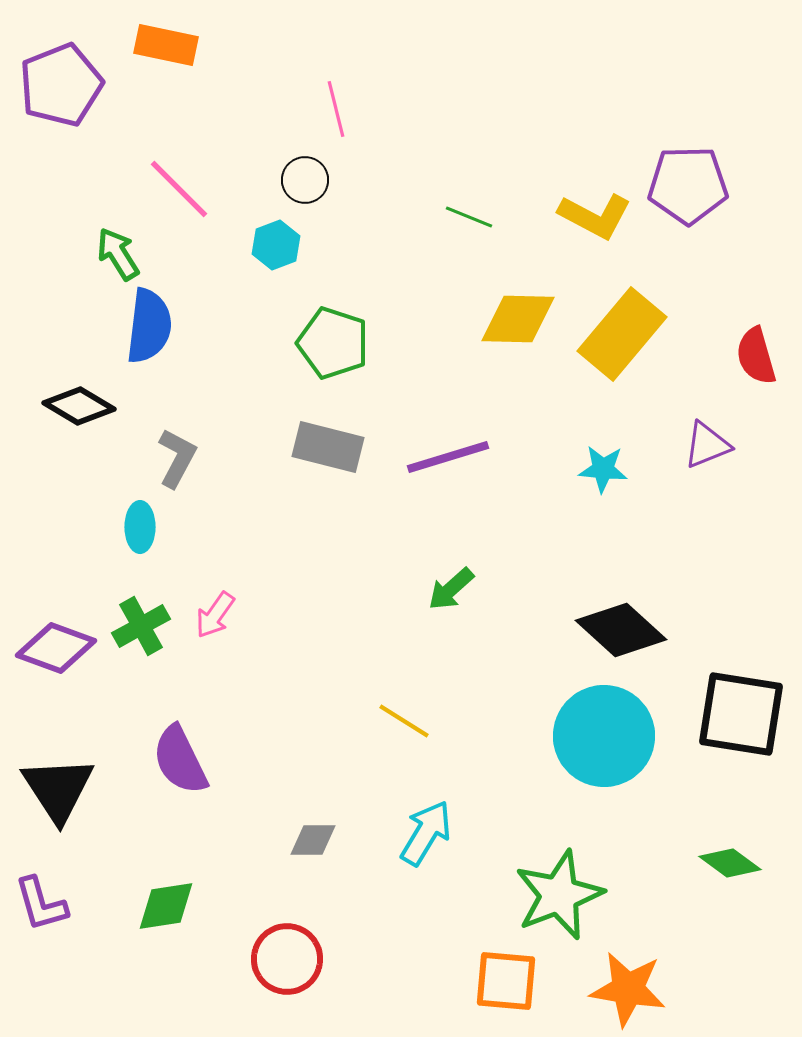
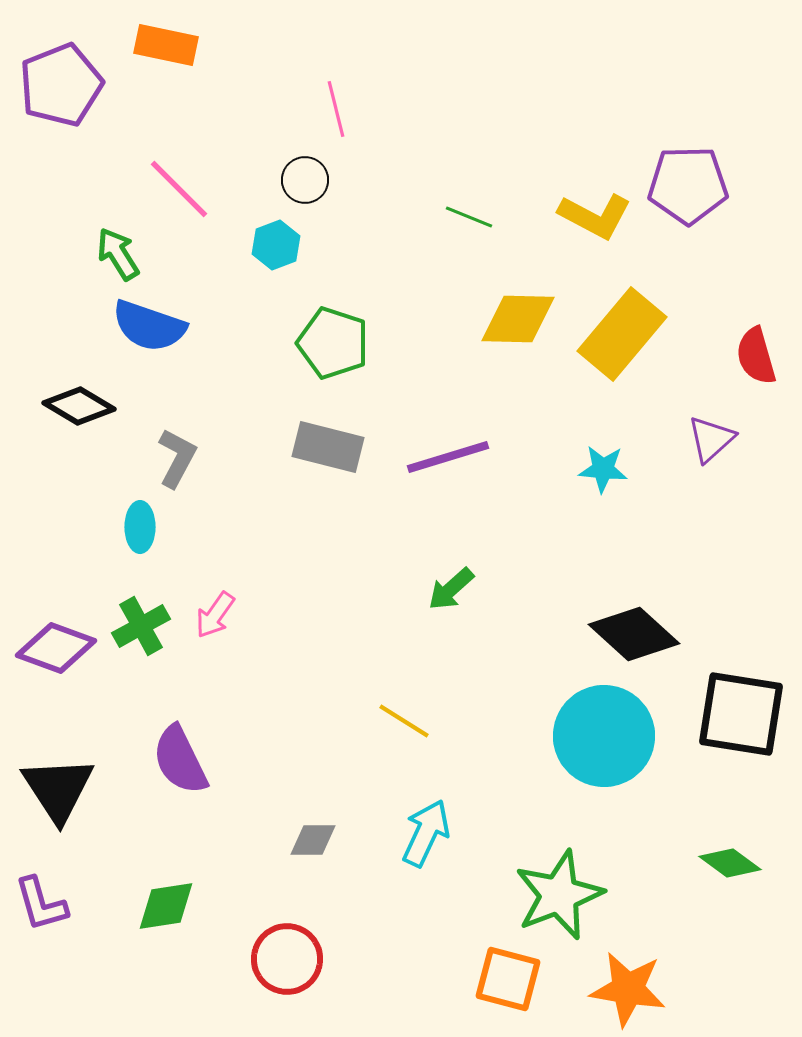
blue semicircle at (149, 326): rotated 102 degrees clockwise
purple triangle at (707, 445): moved 4 px right, 6 px up; rotated 20 degrees counterclockwise
black diamond at (621, 630): moved 13 px right, 4 px down
cyan arrow at (426, 833): rotated 6 degrees counterclockwise
orange square at (506, 981): moved 2 px right, 2 px up; rotated 10 degrees clockwise
